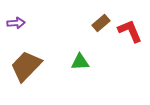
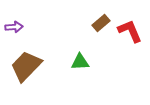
purple arrow: moved 2 px left, 4 px down
